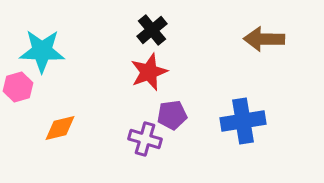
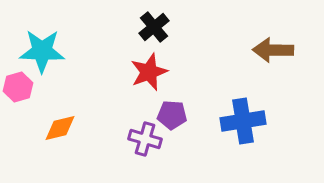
black cross: moved 2 px right, 3 px up
brown arrow: moved 9 px right, 11 px down
purple pentagon: rotated 12 degrees clockwise
